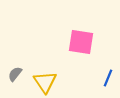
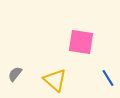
blue line: rotated 54 degrees counterclockwise
yellow triangle: moved 10 px right, 2 px up; rotated 15 degrees counterclockwise
